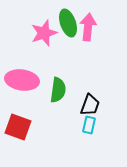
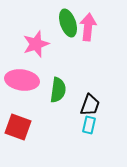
pink star: moved 8 px left, 11 px down
